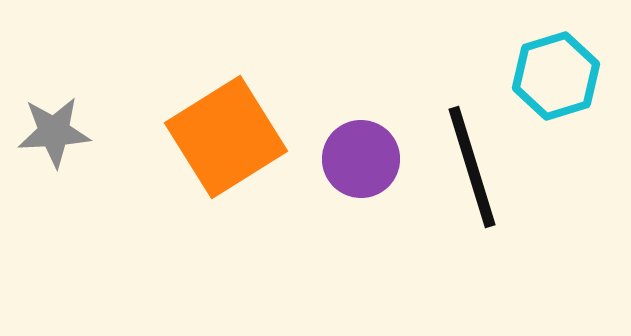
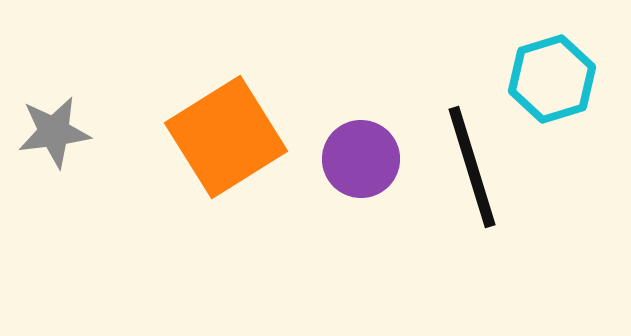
cyan hexagon: moved 4 px left, 3 px down
gray star: rotated 4 degrees counterclockwise
